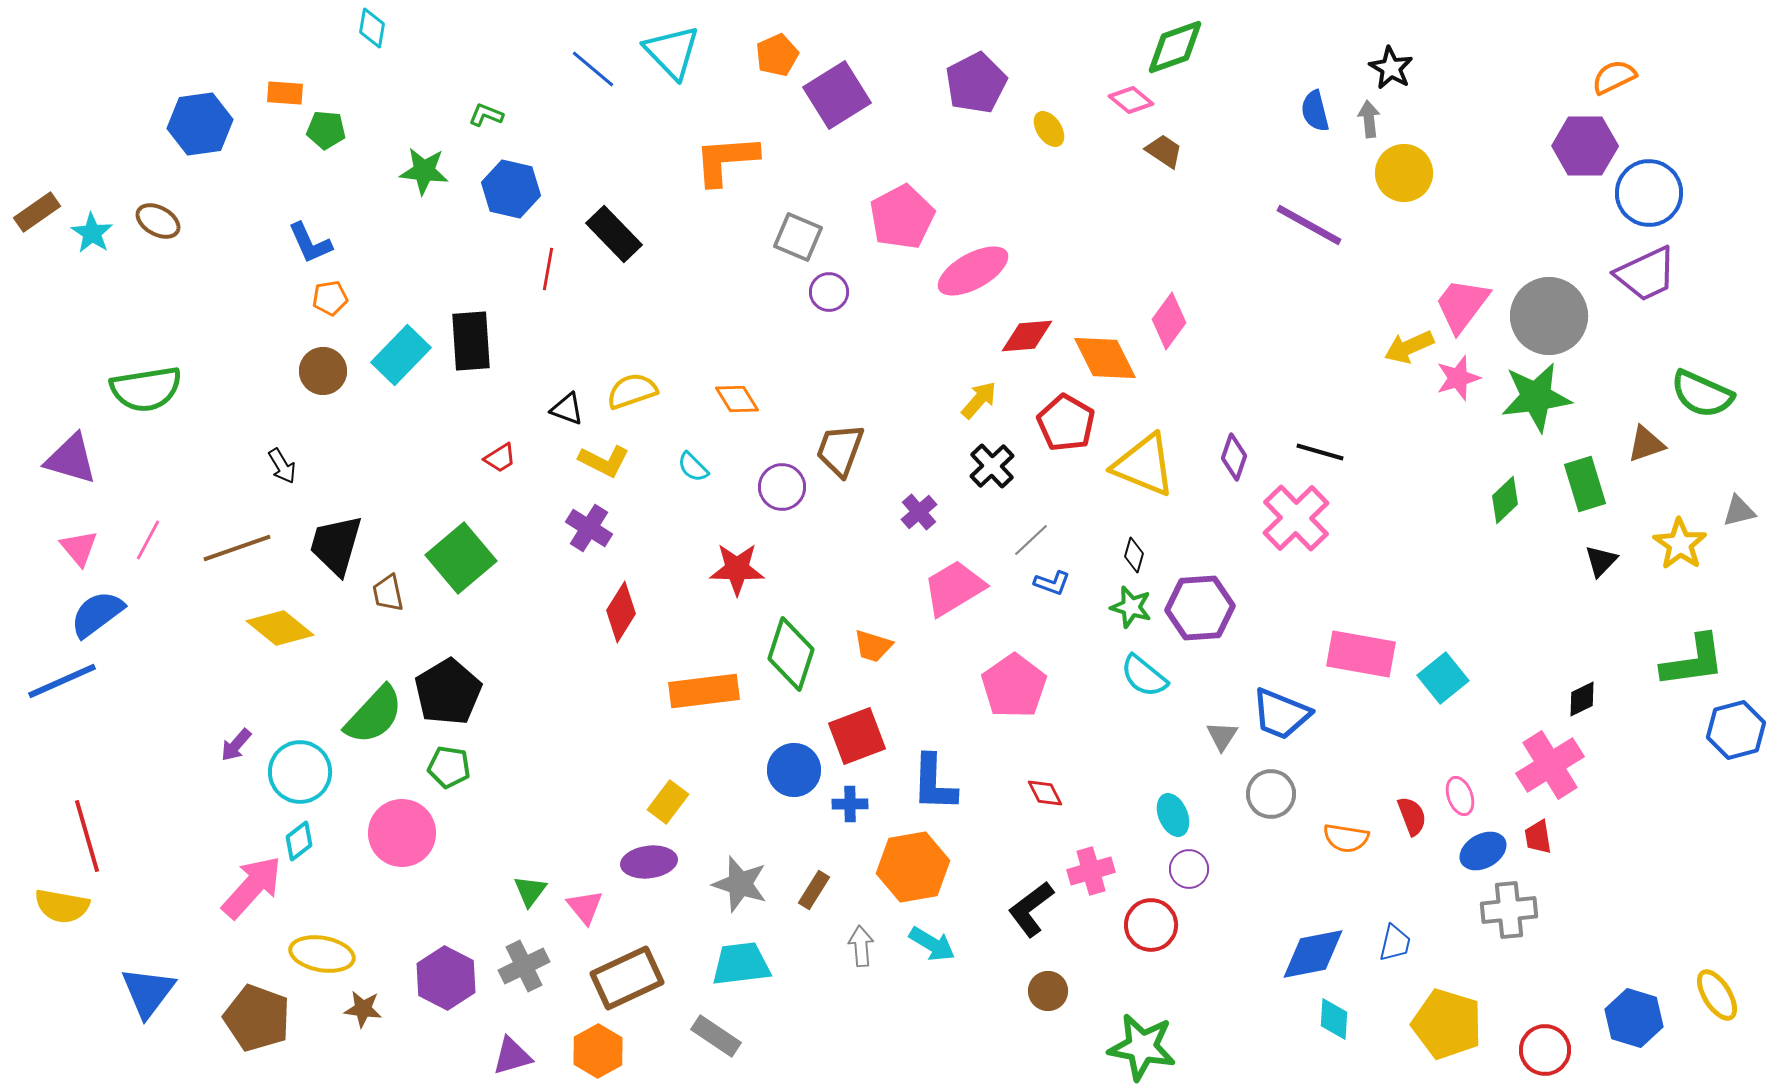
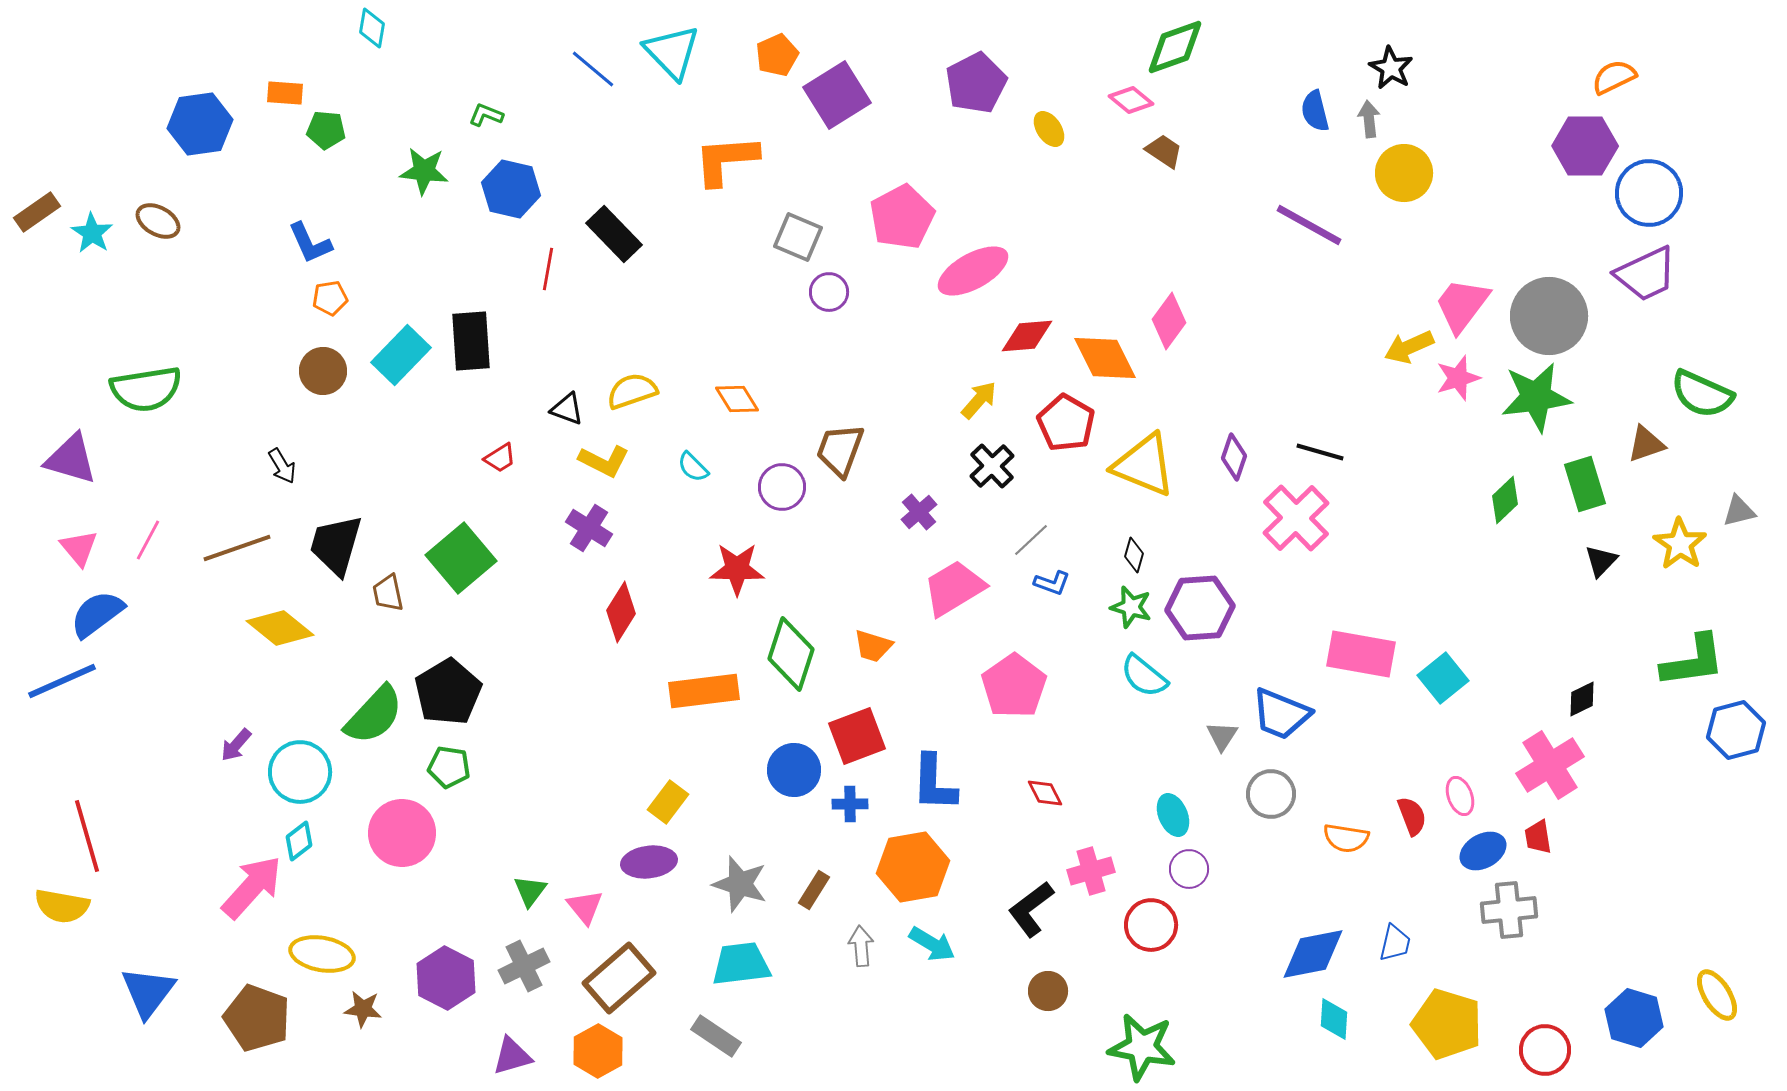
brown rectangle at (627, 978): moved 8 px left; rotated 16 degrees counterclockwise
